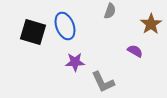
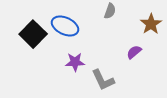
blue ellipse: rotated 44 degrees counterclockwise
black square: moved 2 px down; rotated 28 degrees clockwise
purple semicircle: moved 1 px left, 1 px down; rotated 70 degrees counterclockwise
gray L-shape: moved 2 px up
